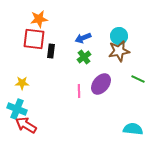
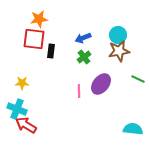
cyan circle: moved 1 px left, 1 px up
